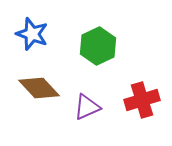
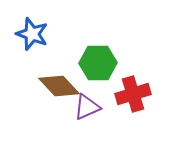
green hexagon: moved 17 px down; rotated 24 degrees clockwise
brown diamond: moved 20 px right, 2 px up
red cross: moved 9 px left, 6 px up
